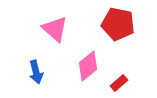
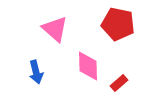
pink diamond: rotated 52 degrees counterclockwise
